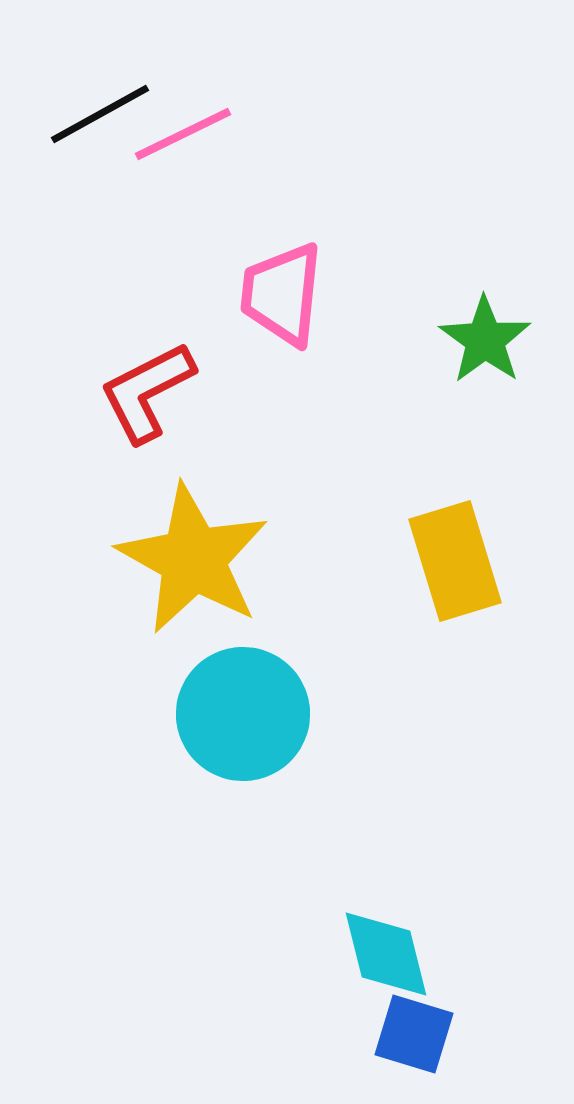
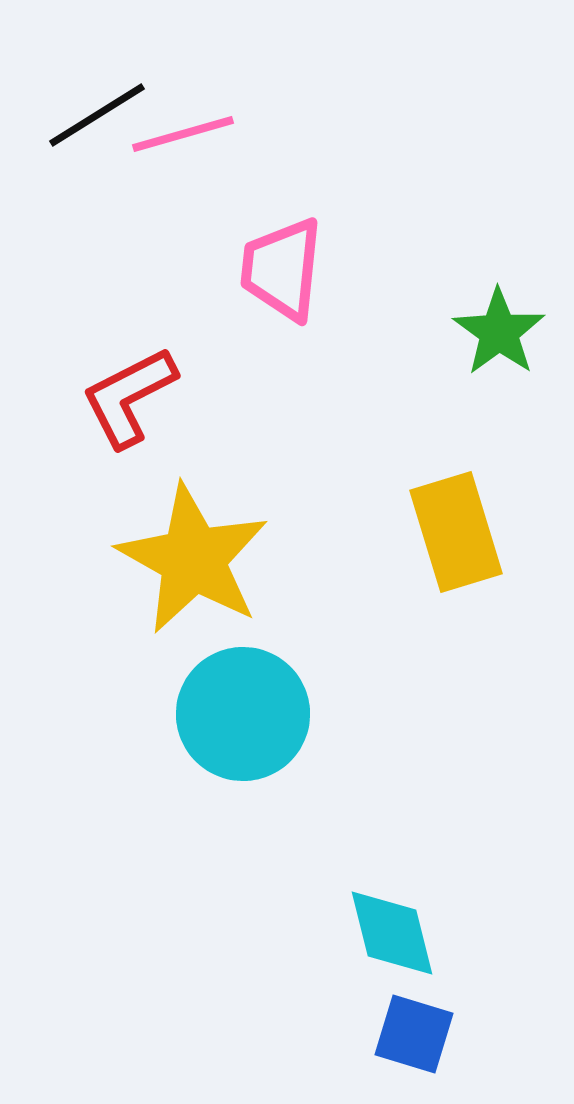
black line: moved 3 px left, 1 px down; rotated 3 degrees counterclockwise
pink line: rotated 10 degrees clockwise
pink trapezoid: moved 25 px up
green star: moved 14 px right, 8 px up
red L-shape: moved 18 px left, 5 px down
yellow rectangle: moved 1 px right, 29 px up
cyan diamond: moved 6 px right, 21 px up
